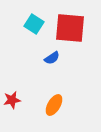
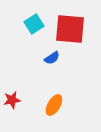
cyan square: rotated 24 degrees clockwise
red square: moved 1 px down
